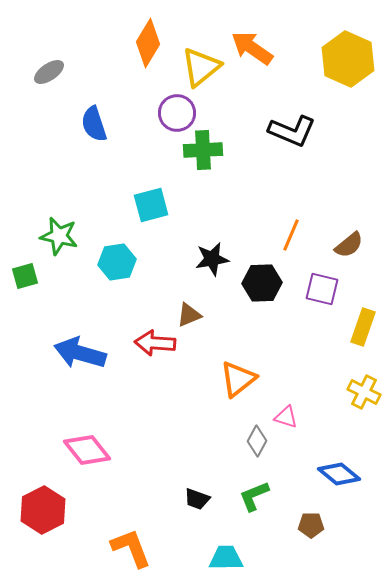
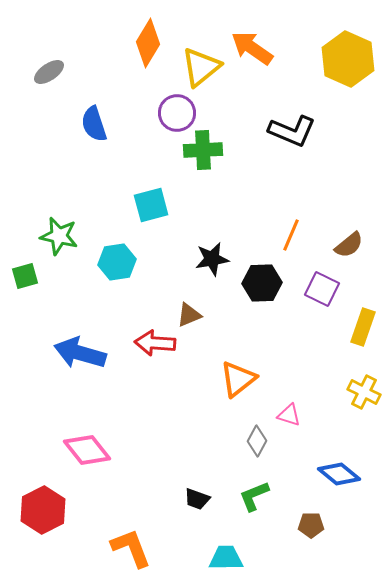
purple square: rotated 12 degrees clockwise
pink triangle: moved 3 px right, 2 px up
